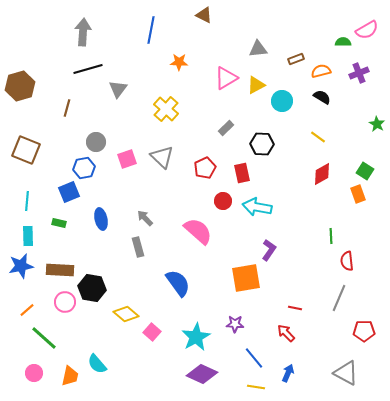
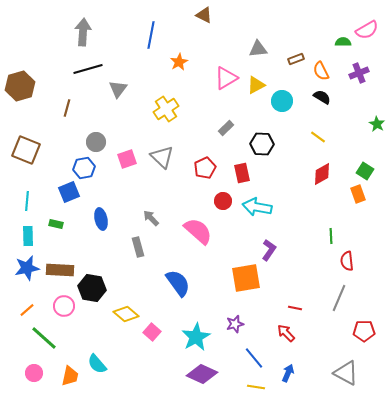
blue line at (151, 30): moved 5 px down
orange star at (179, 62): rotated 30 degrees counterclockwise
orange semicircle at (321, 71): rotated 102 degrees counterclockwise
yellow cross at (166, 109): rotated 15 degrees clockwise
gray arrow at (145, 218): moved 6 px right
green rectangle at (59, 223): moved 3 px left, 1 px down
blue star at (21, 266): moved 6 px right, 2 px down
pink circle at (65, 302): moved 1 px left, 4 px down
purple star at (235, 324): rotated 18 degrees counterclockwise
